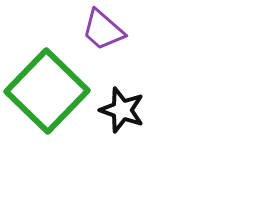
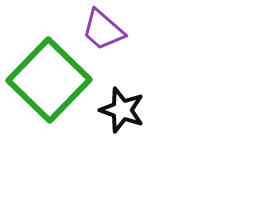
green square: moved 2 px right, 11 px up
